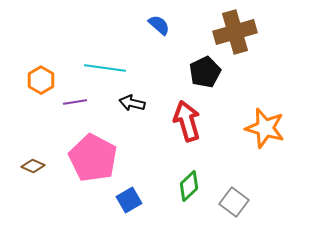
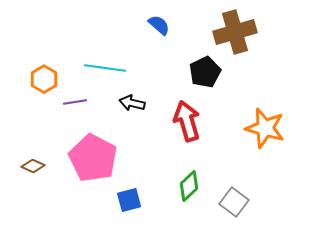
orange hexagon: moved 3 px right, 1 px up
blue square: rotated 15 degrees clockwise
